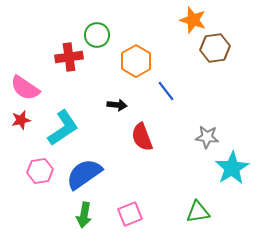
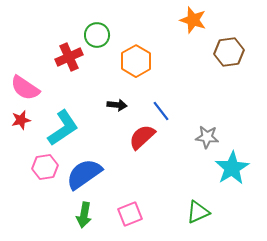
brown hexagon: moved 14 px right, 4 px down
red cross: rotated 16 degrees counterclockwise
blue line: moved 5 px left, 20 px down
red semicircle: rotated 68 degrees clockwise
pink hexagon: moved 5 px right, 4 px up
green triangle: rotated 15 degrees counterclockwise
